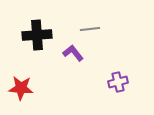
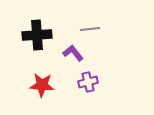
purple cross: moved 30 px left
red star: moved 21 px right, 3 px up
